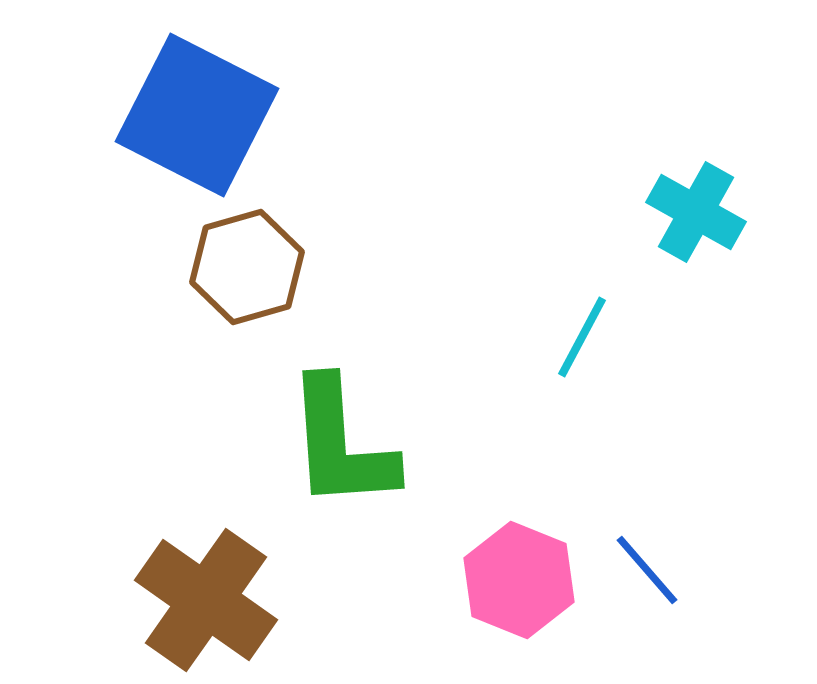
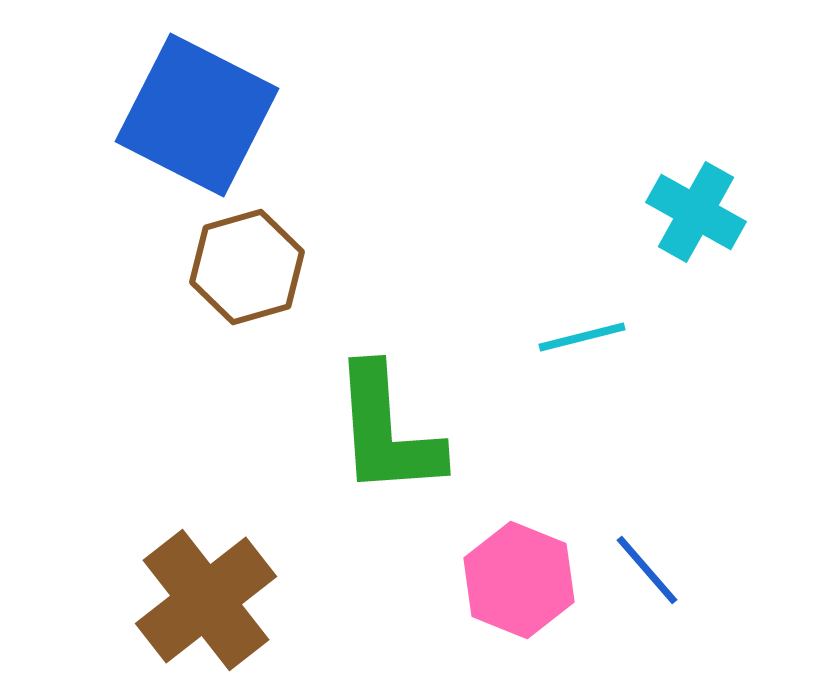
cyan line: rotated 48 degrees clockwise
green L-shape: moved 46 px right, 13 px up
brown cross: rotated 17 degrees clockwise
